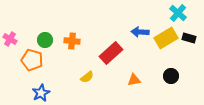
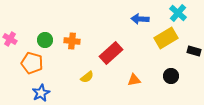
blue arrow: moved 13 px up
black rectangle: moved 5 px right, 13 px down
orange pentagon: moved 3 px down
